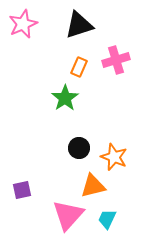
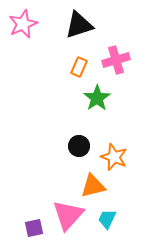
green star: moved 32 px right
black circle: moved 2 px up
purple square: moved 12 px right, 38 px down
